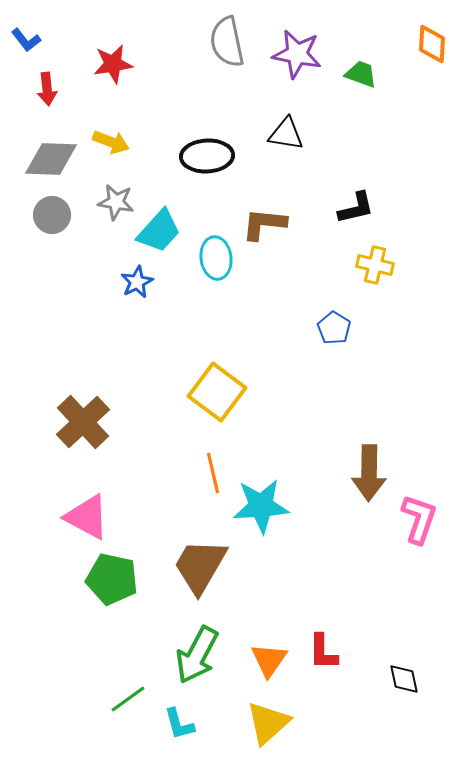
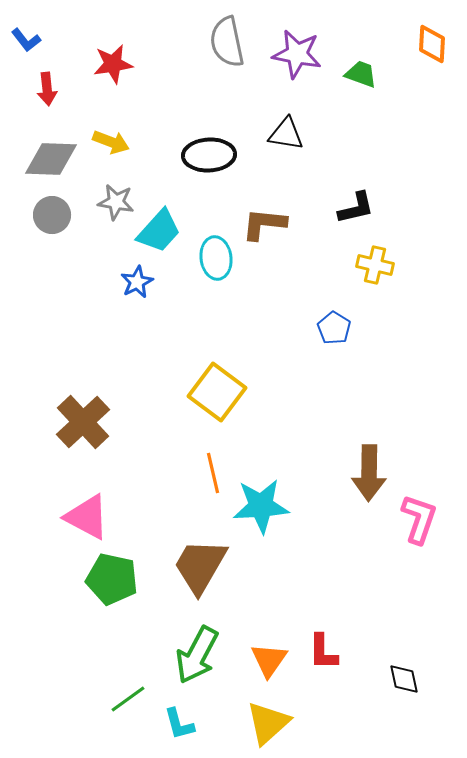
black ellipse: moved 2 px right, 1 px up
